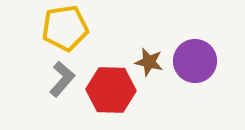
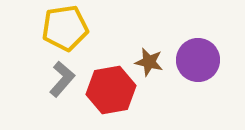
purple circle: moved 3 px right, 1 px up
red hexagon: rotated 12 degrees counterclockwise
